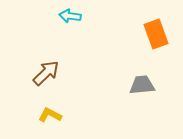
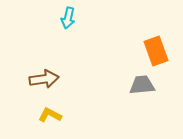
cyan arrow: moved 2 px left, 2 px down; rotated 85 degrees counterclockwise
orange rectangle: moved 17 px down
brown arrow: moved 2 px left, 6 px down; rotated 36 degrees clockwise
